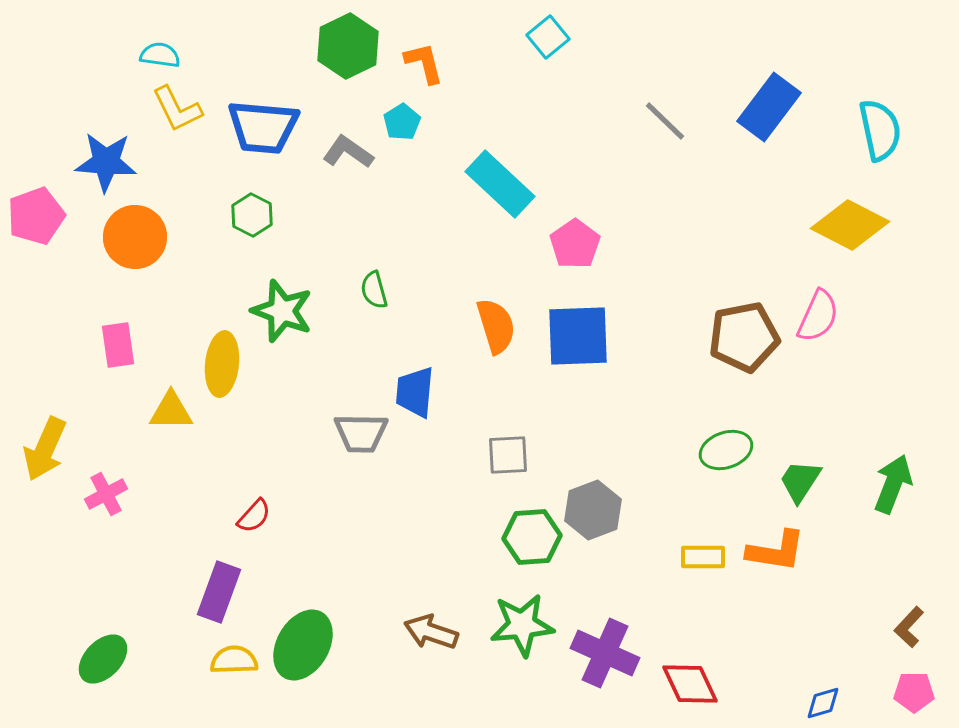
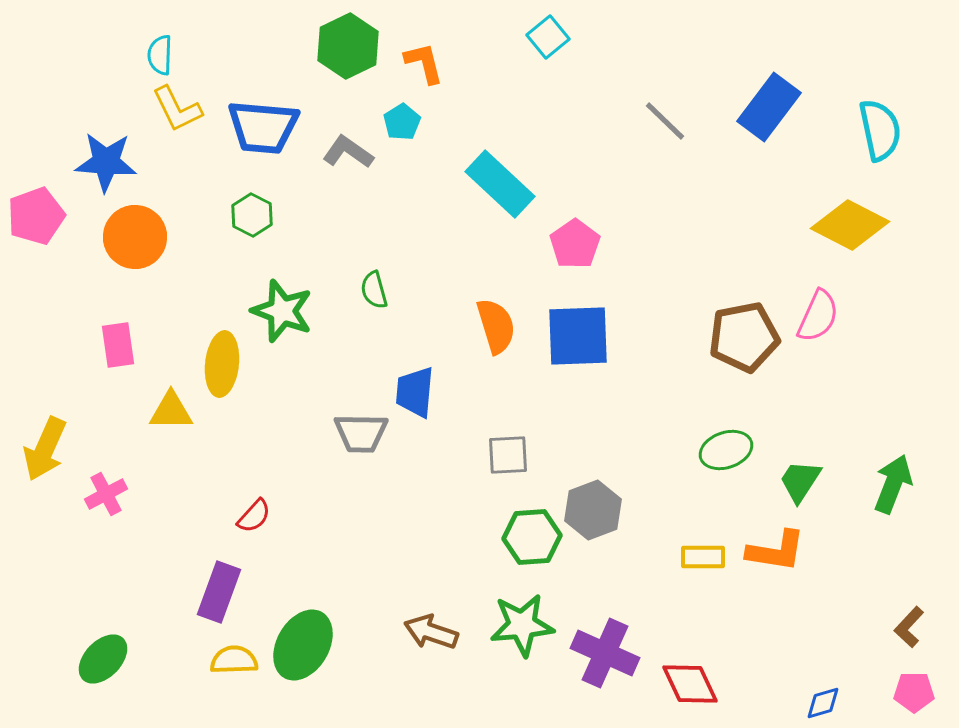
cyan semicircle at (160, 55): rotated 96 degrees counterclockwise
